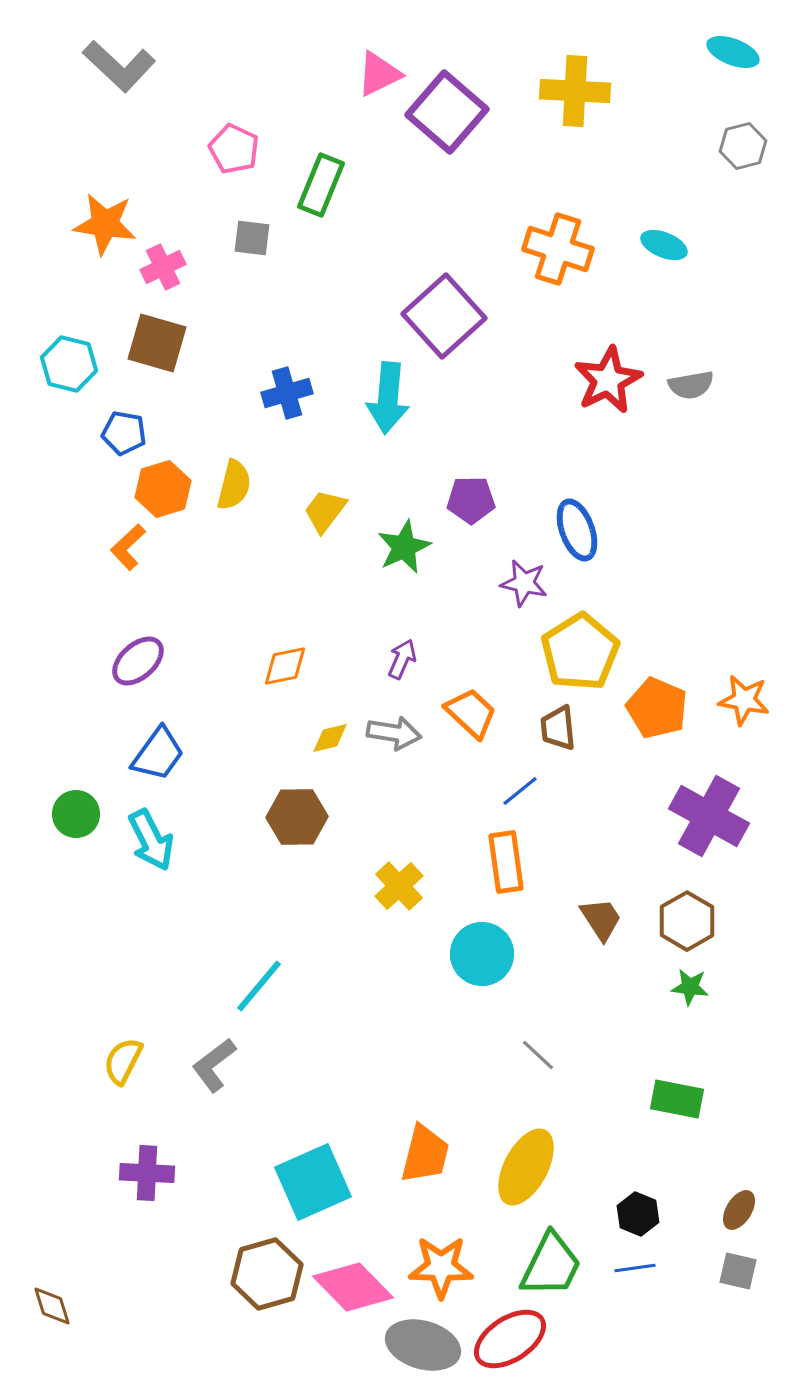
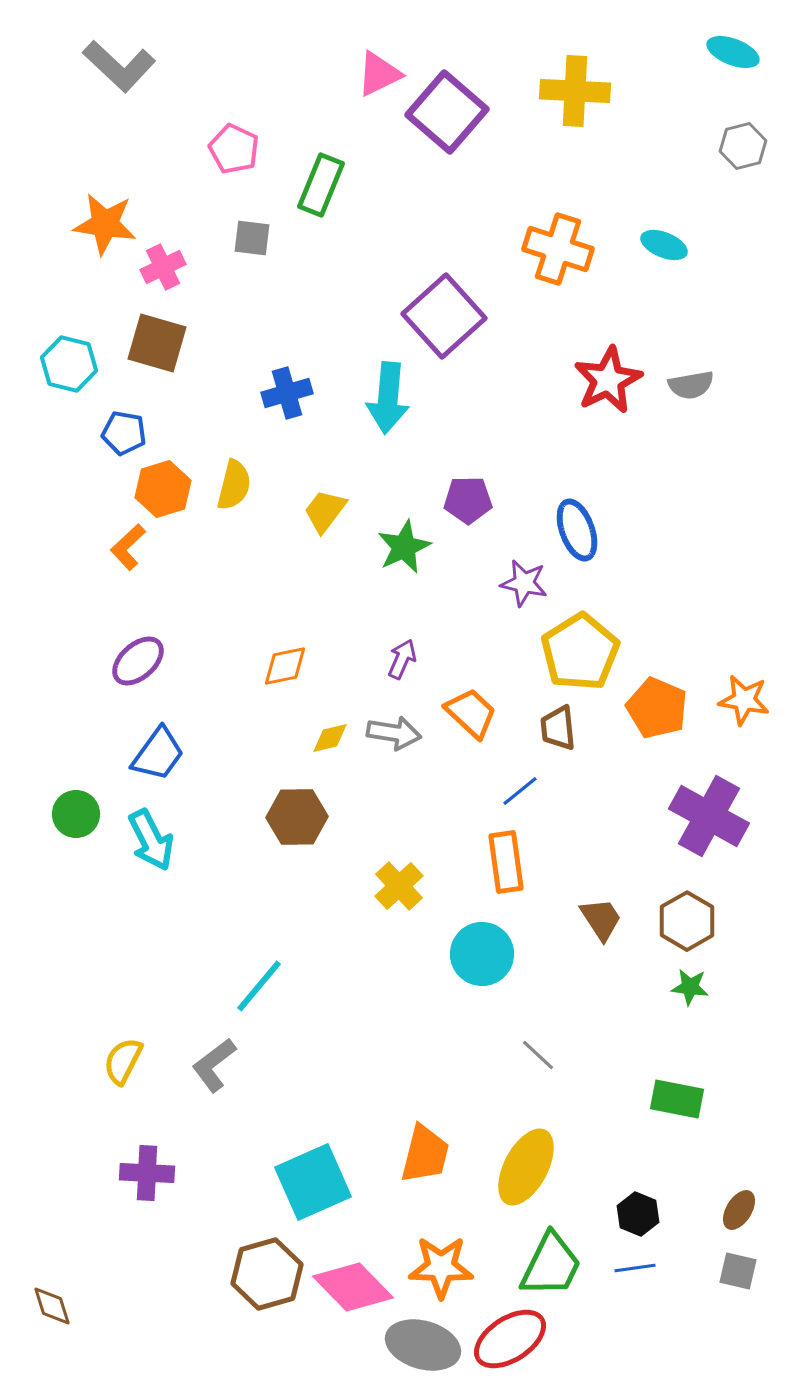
purple pentagon at (471, 500): moved 3 px left
